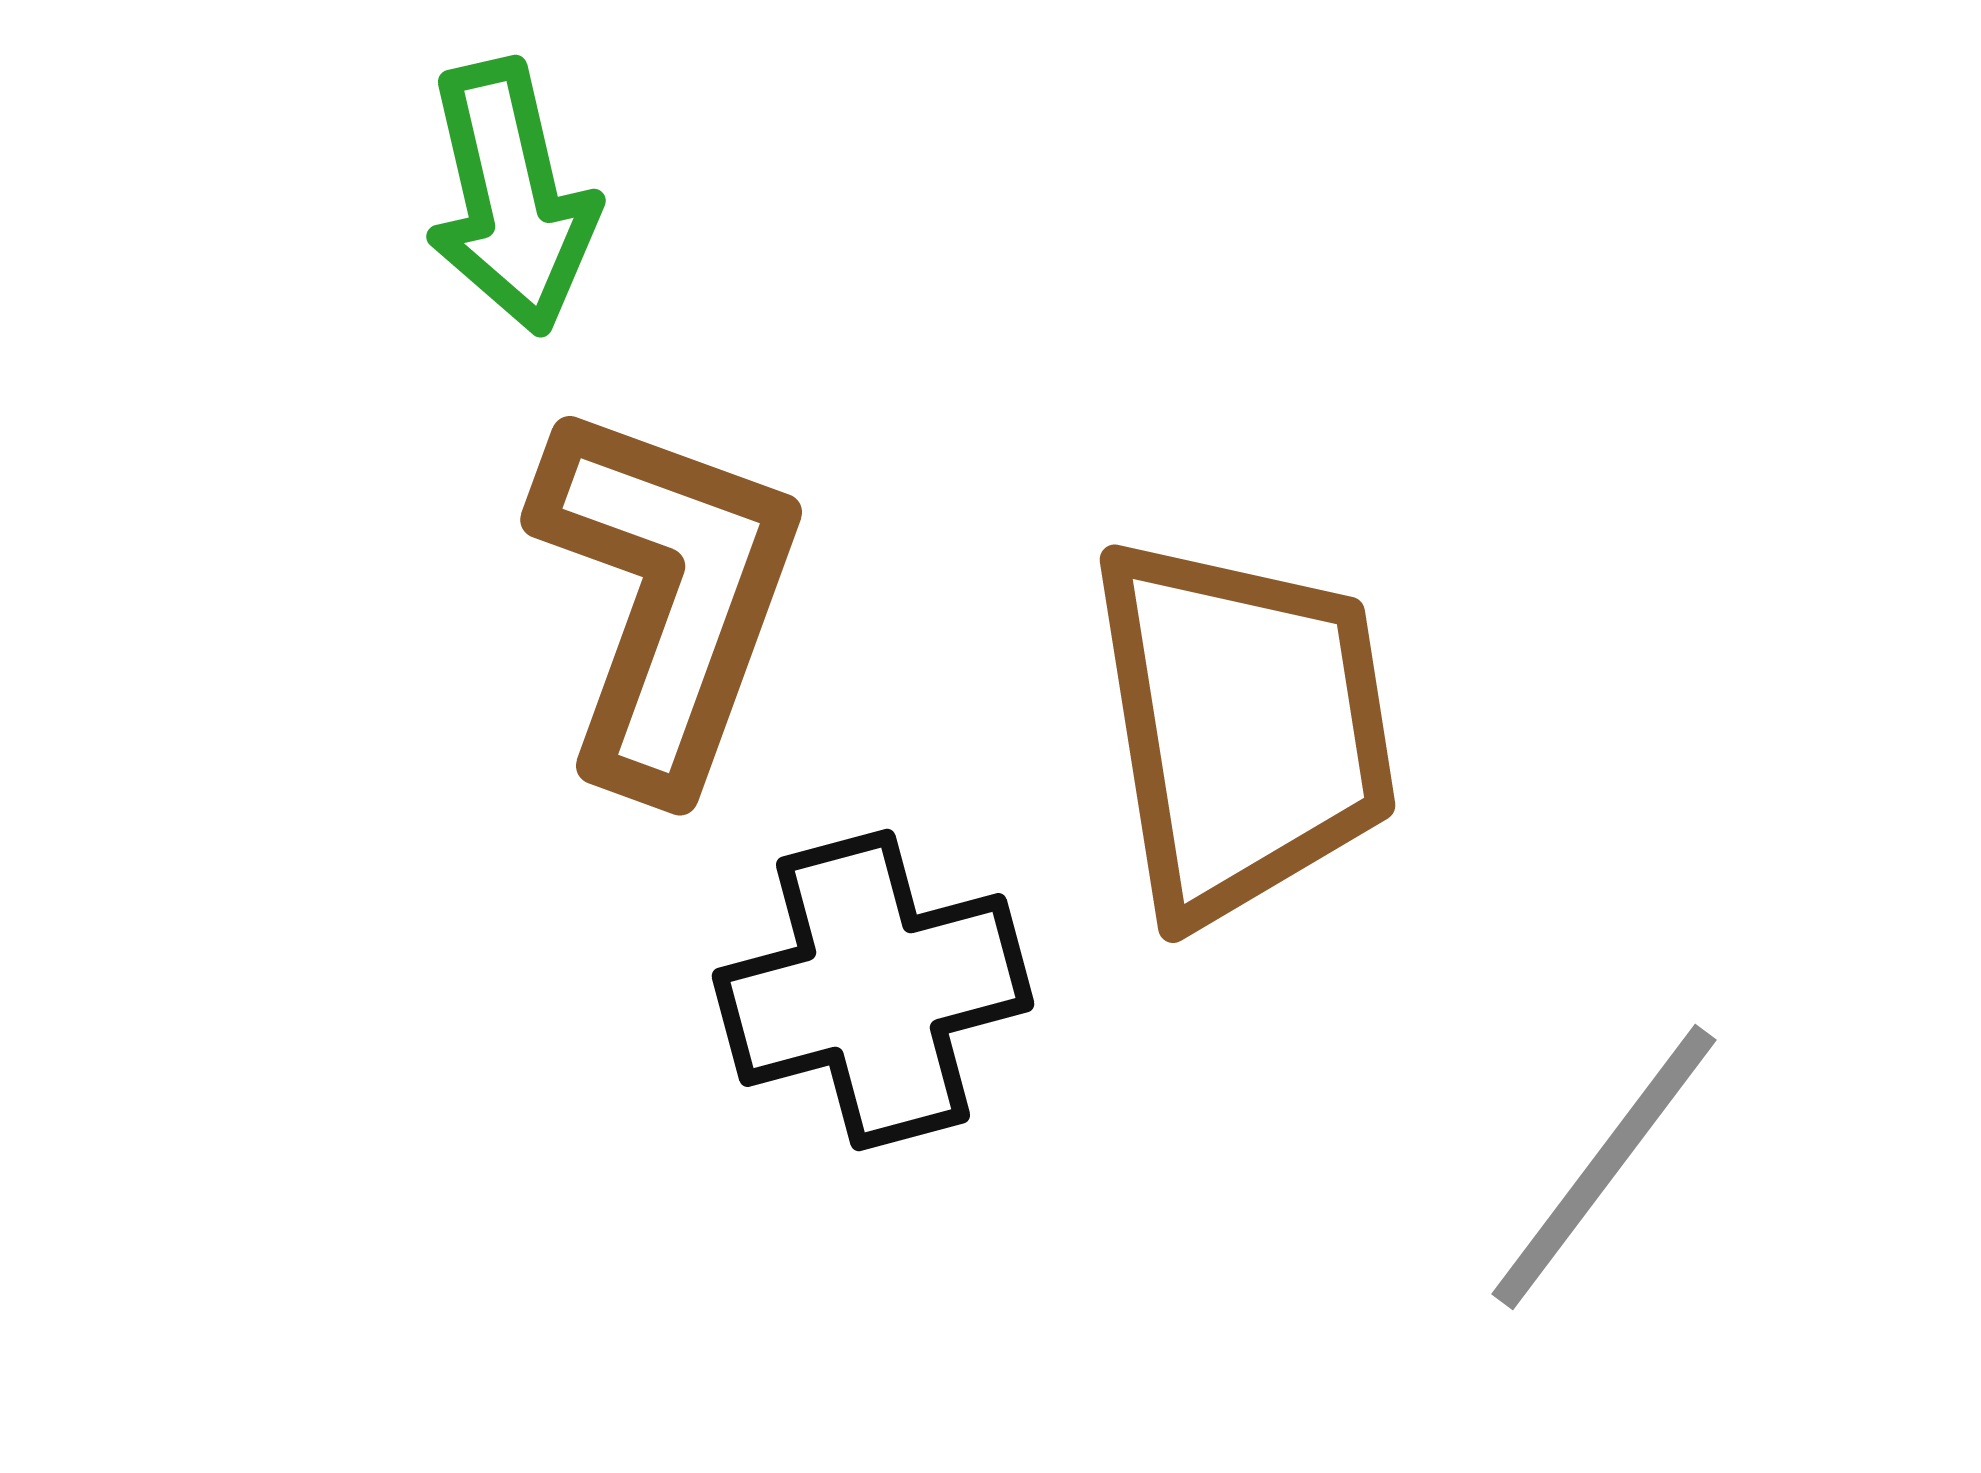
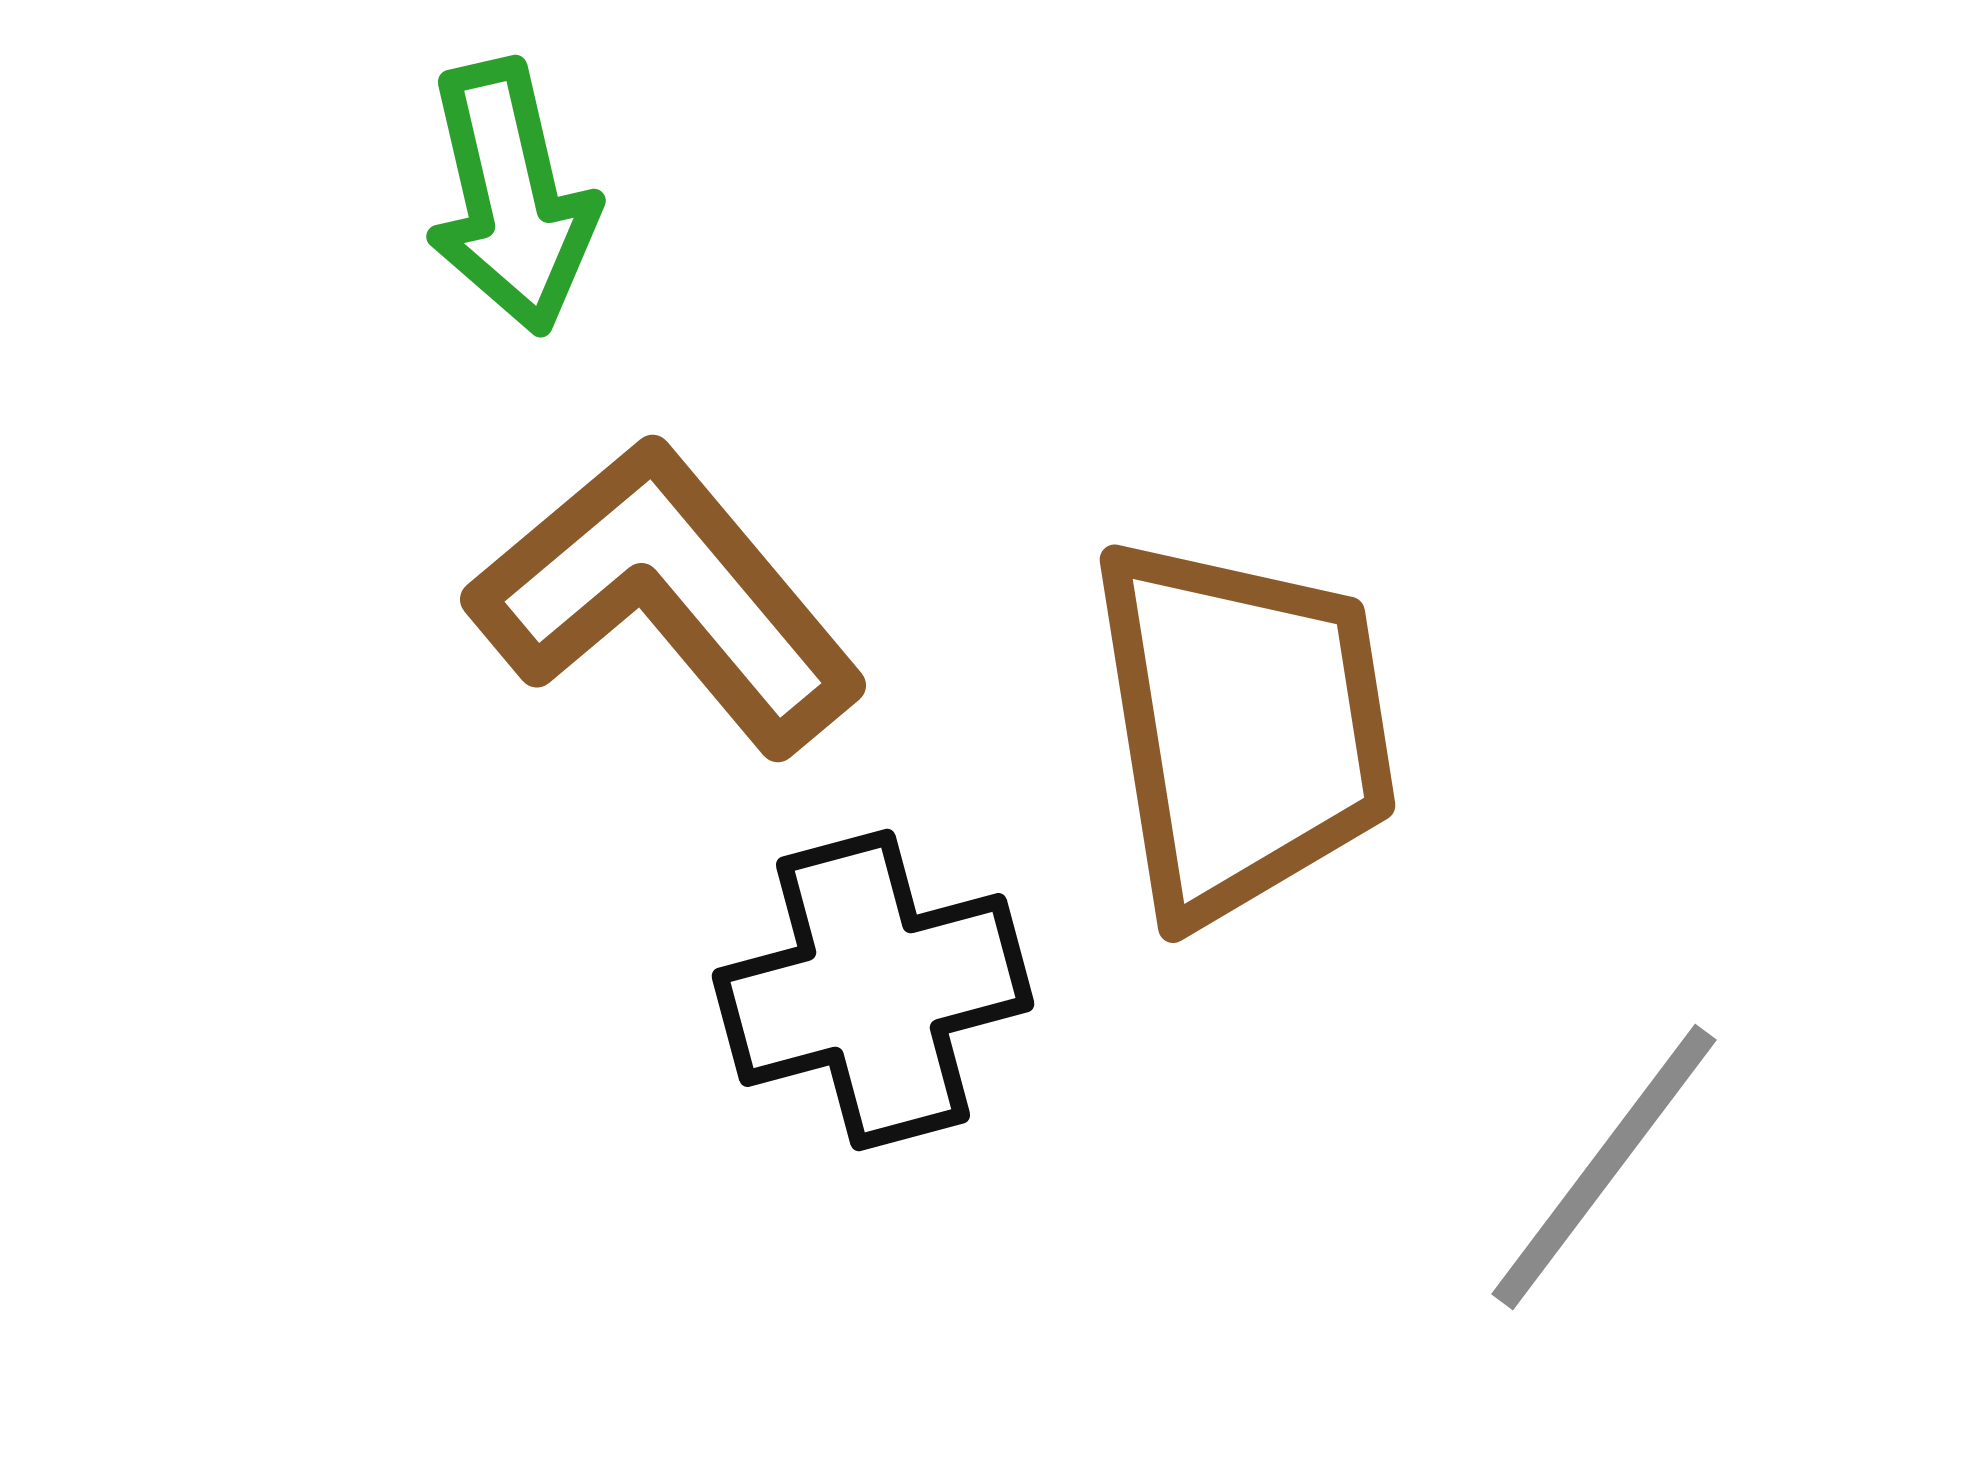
brown L-shape: rotated 60 degrees counterclockwise
